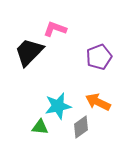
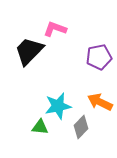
black trapezoid: moved 1 px up
purple pentagon: rotated 10 degrees clockwise
orange arrow: moved 2 px right
gray diamond: rotated 10 degrees counterclockwise
